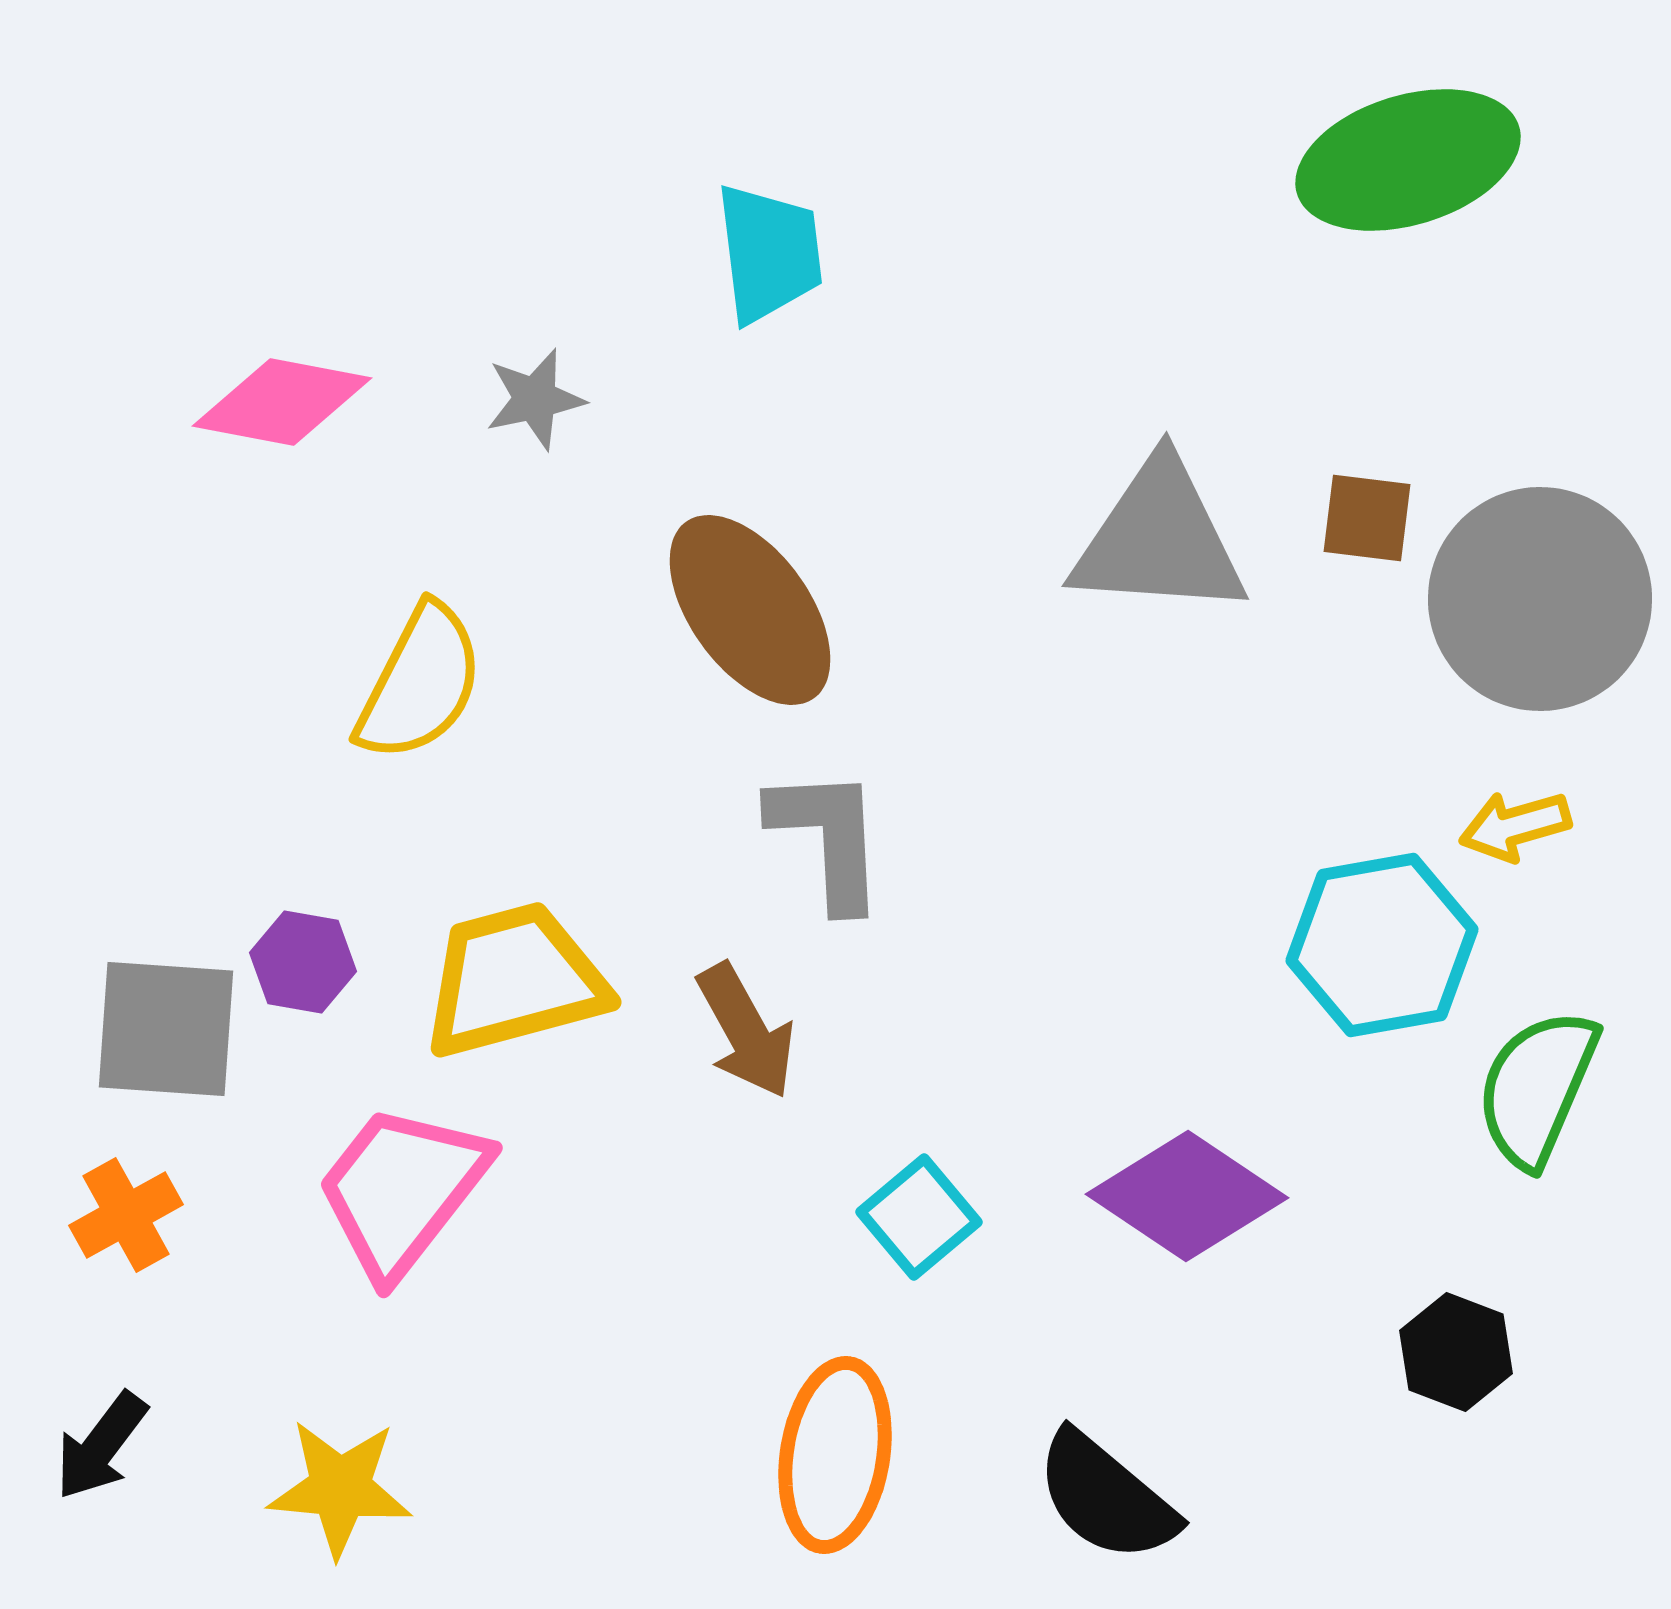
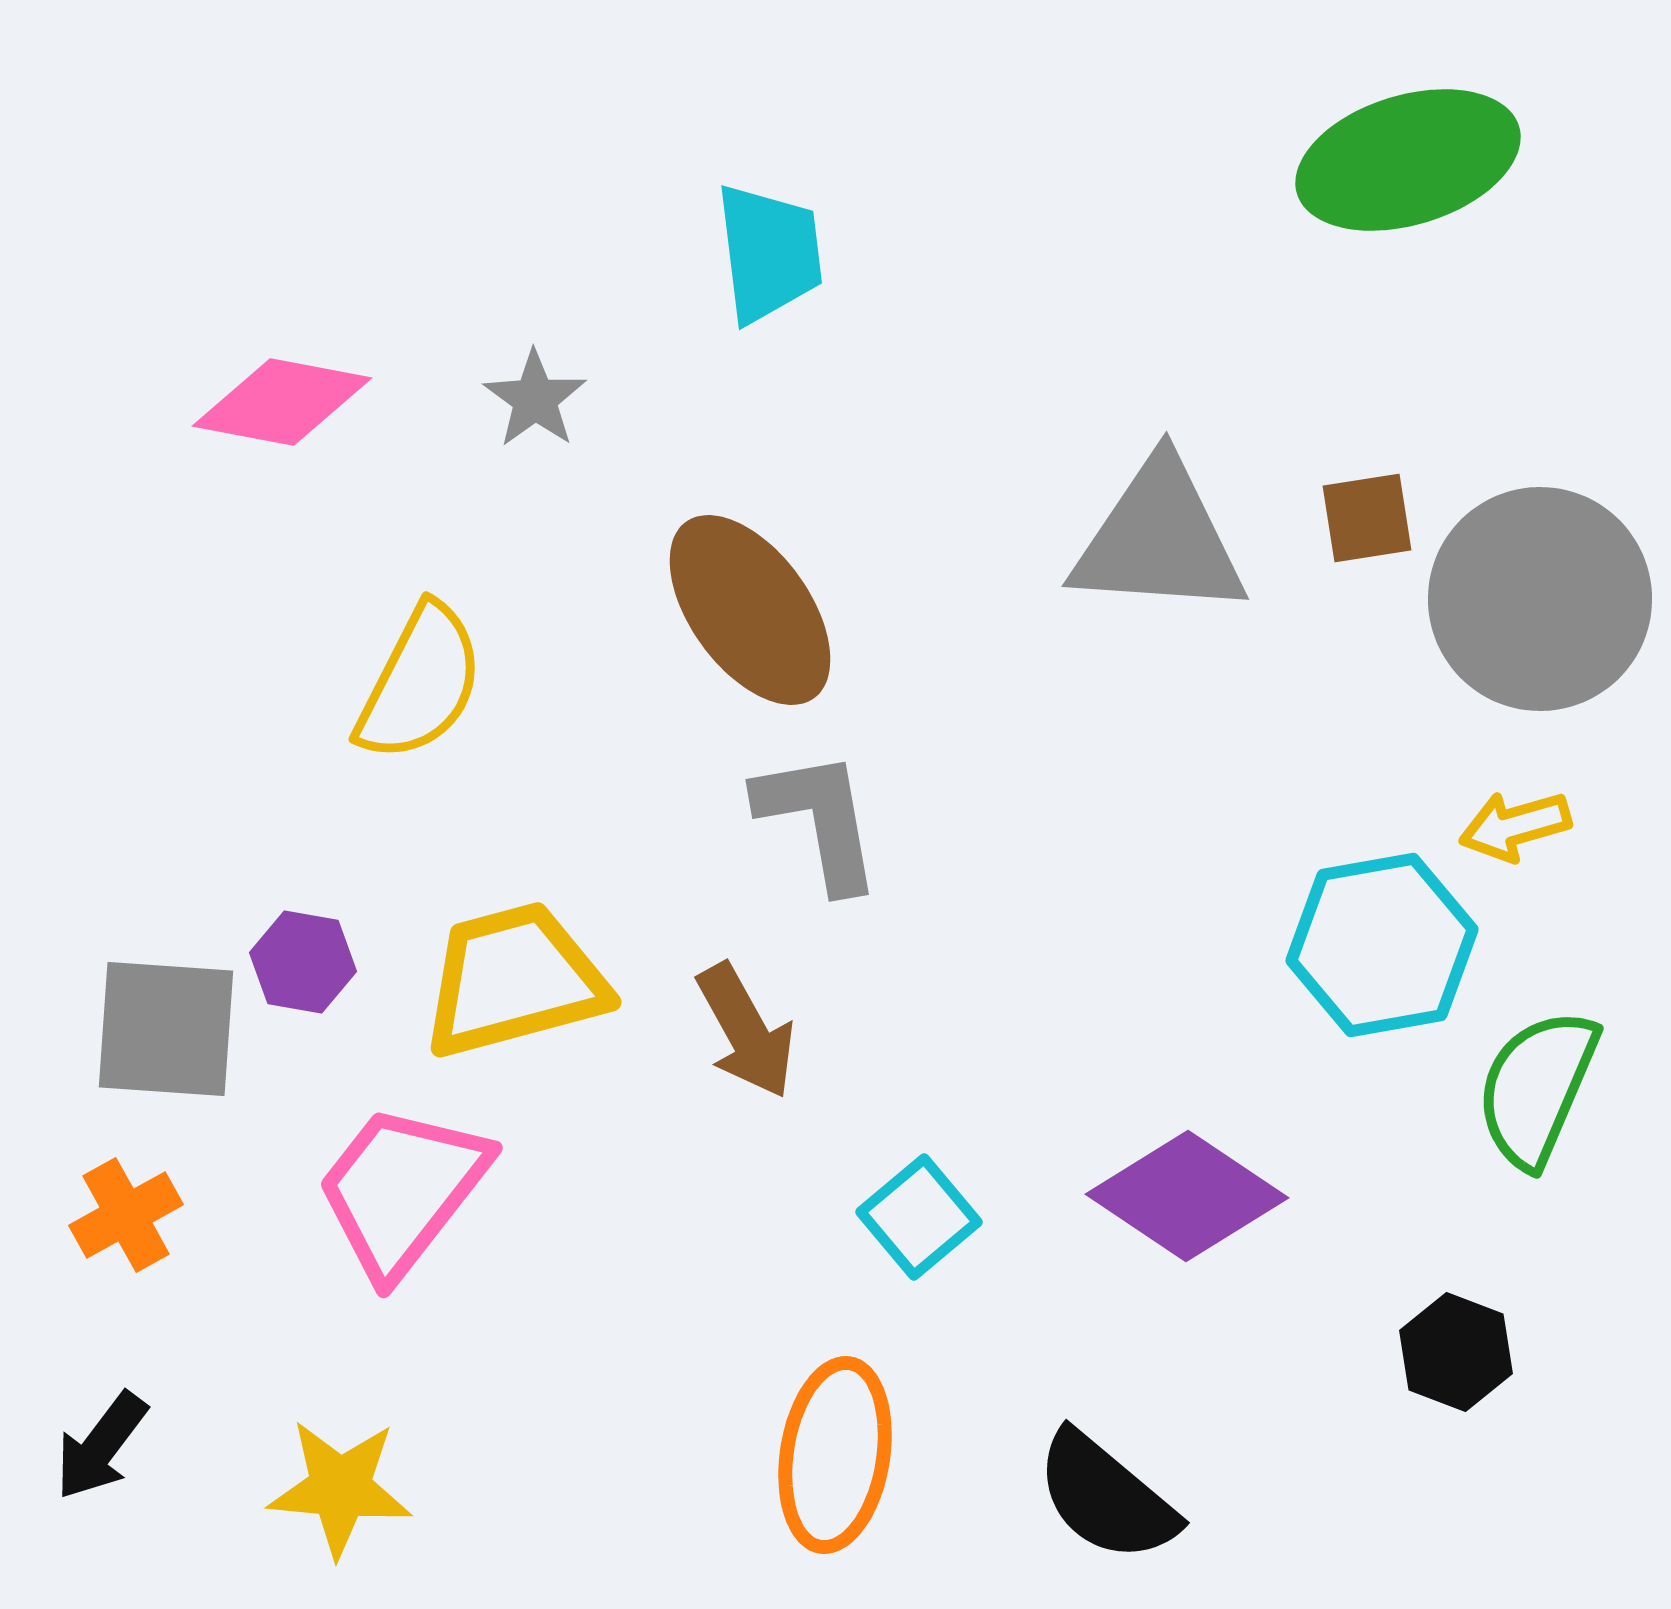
gray star: rotated 24 degrees counterclockwise
brown square: rotated 16 degrees counterclockwise
gray L-shape: moved 9 px left, 18 px up; rotated 7 degrees counterclockwise
